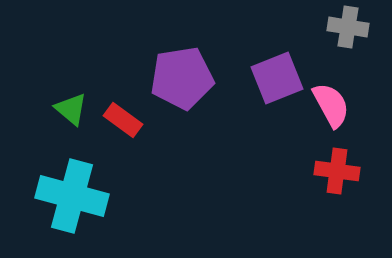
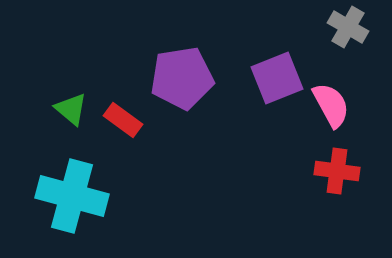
gray cross: rotated 21 degrees clockwise
